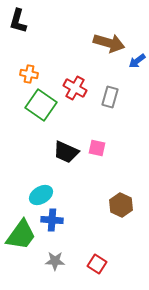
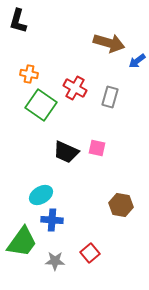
brown hexagon: rotated 15 degrees counterclockwise
green trapezoid: moved 1 px right, 7 px down
red square: moved 7 px left, 11 px up; rotated 18 degrees clockwise
